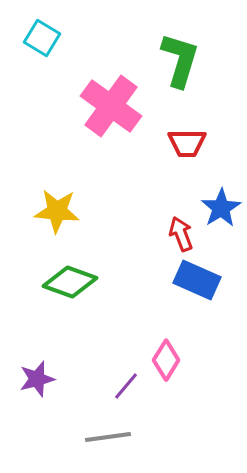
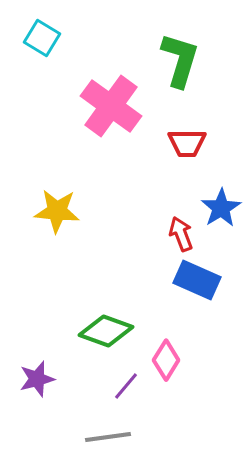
green diamond: moved 36 px right, 49 px down
